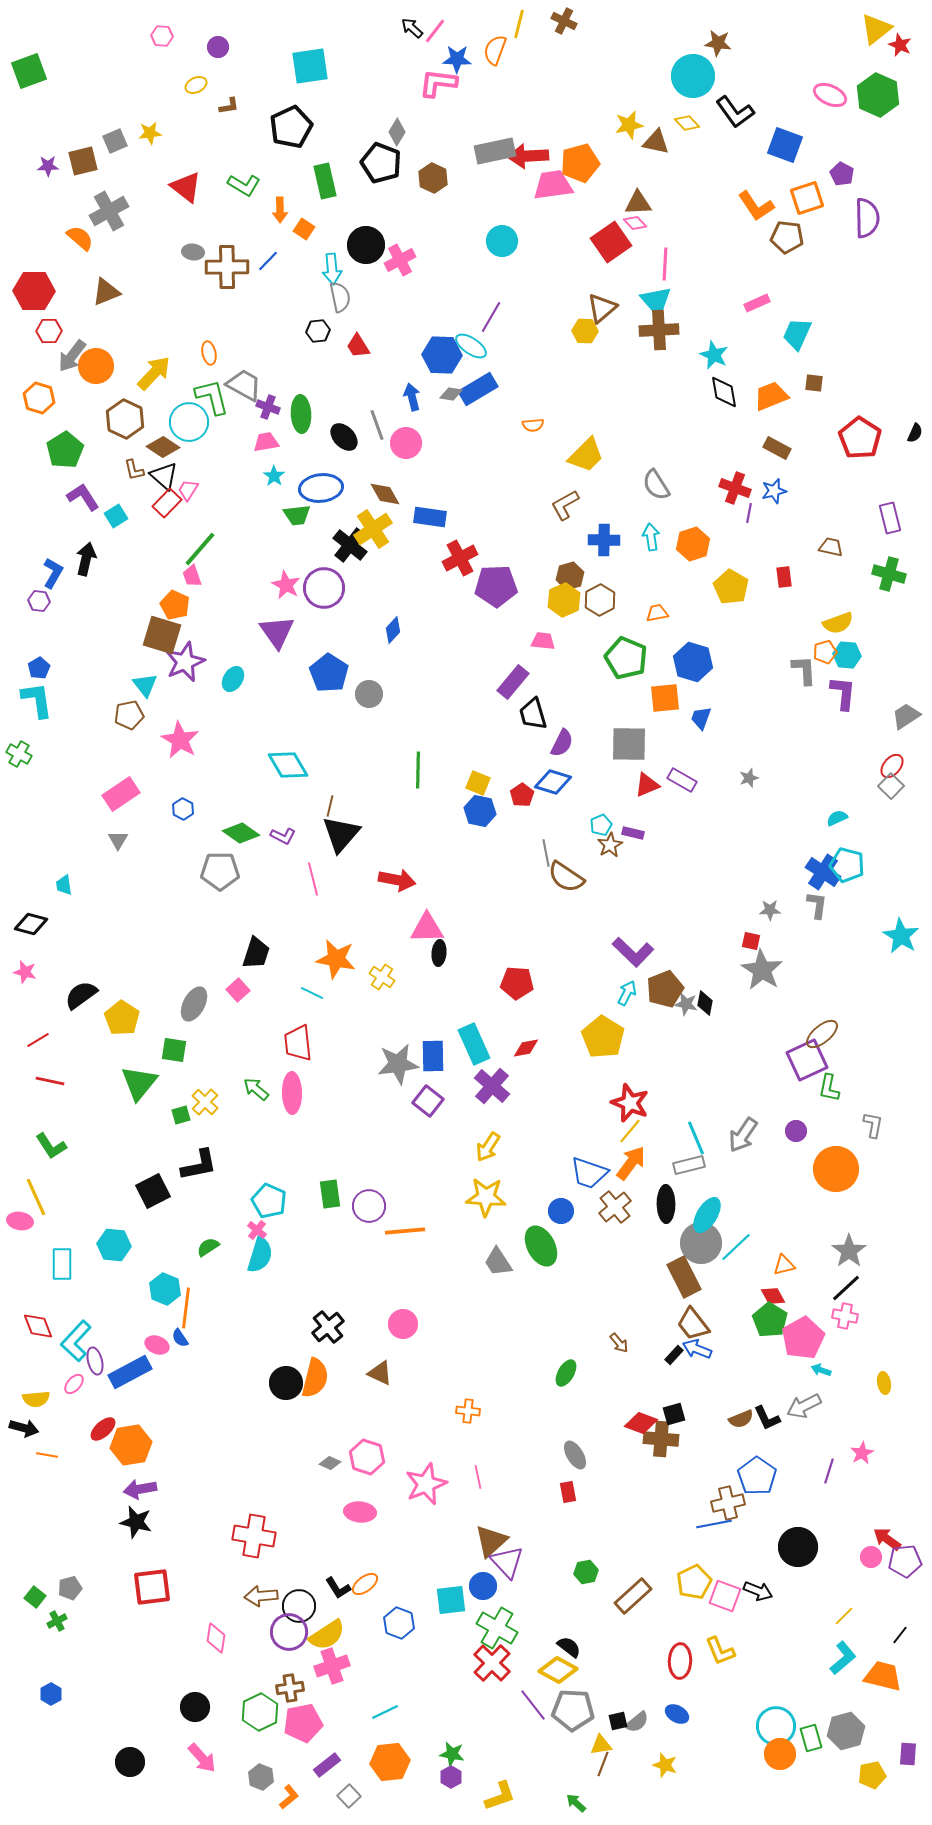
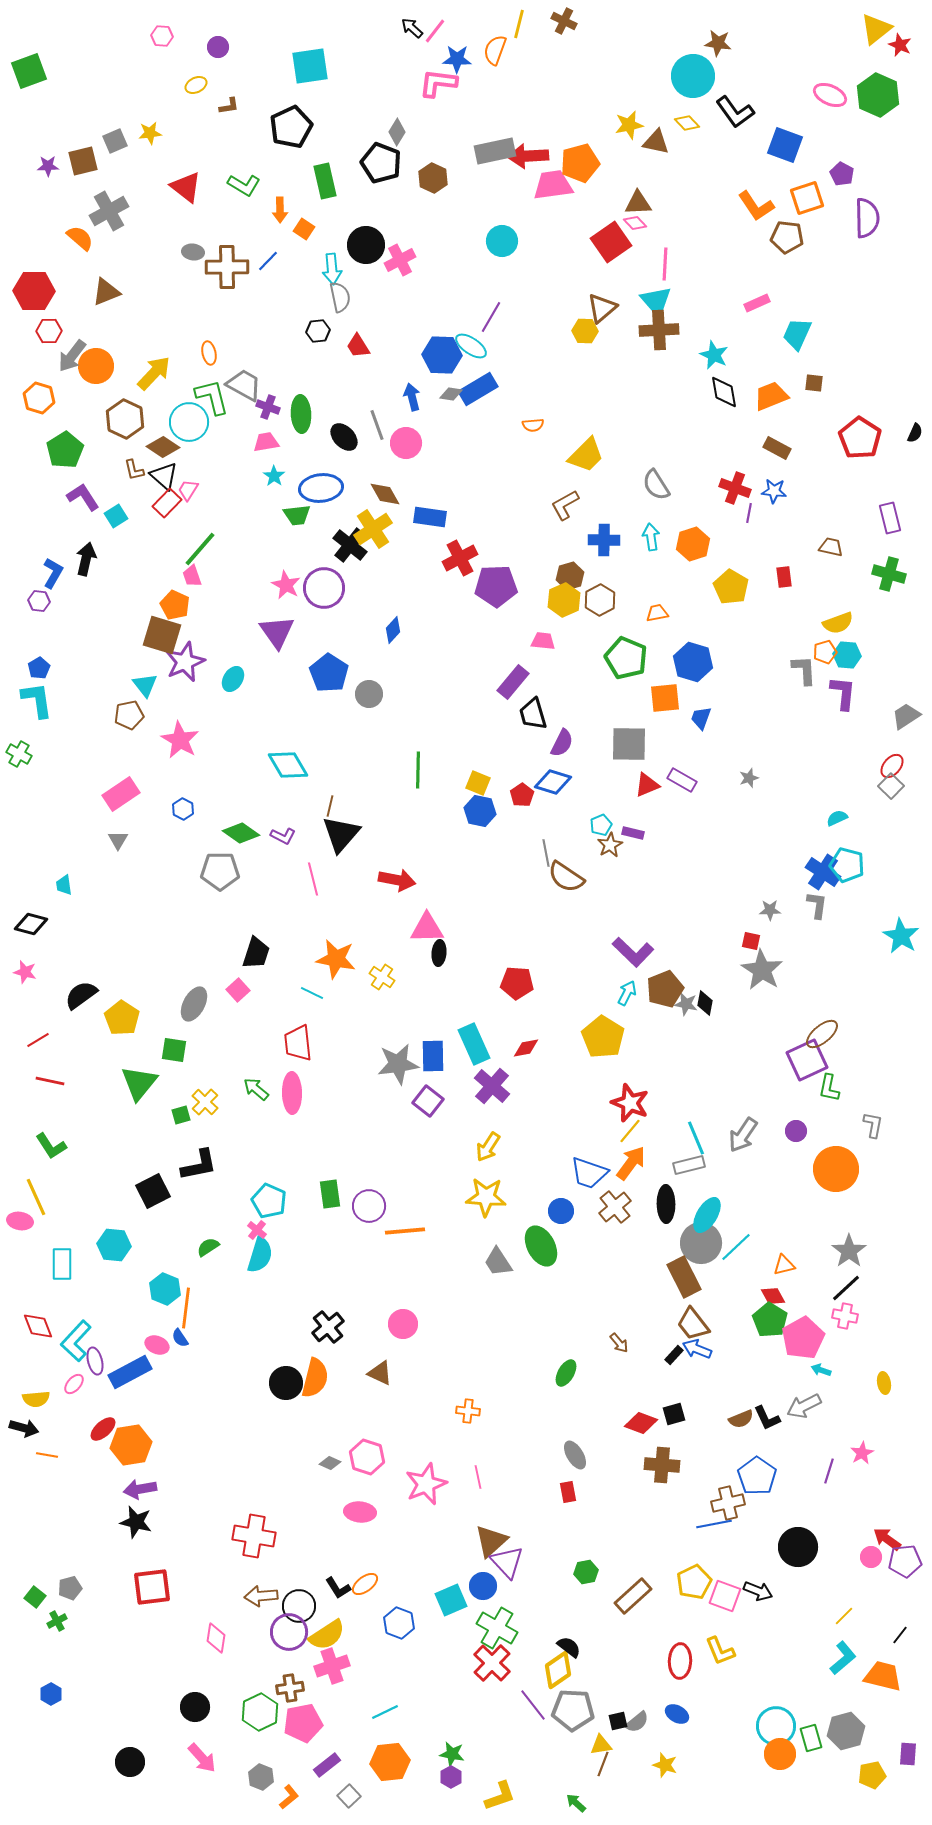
blue star at (774, 491): rotated 20 degrees clockwise
brown cross at (661, 1439): moved 1 px right, 26 px down
cyan square at (451, 1600): rotated 16 degrees counterclockwise
yellow diamond at (558, 1670): rotated 63 degrees counterclockwise
